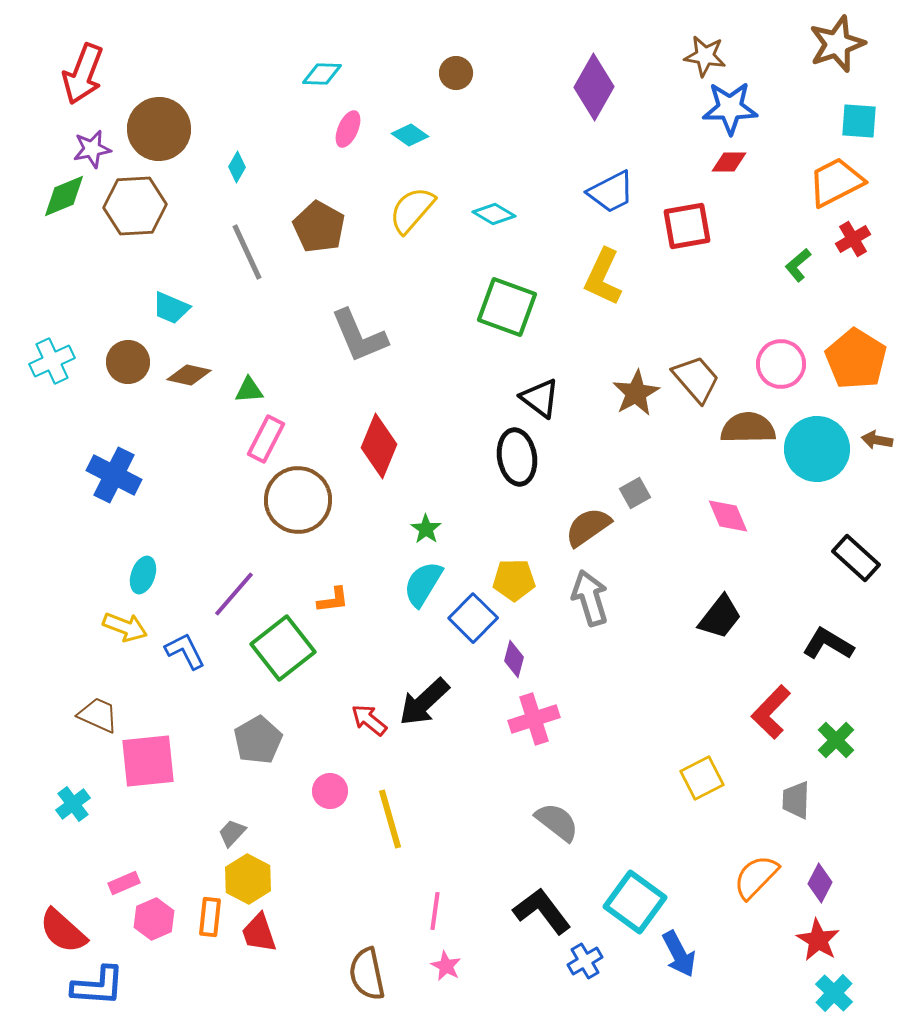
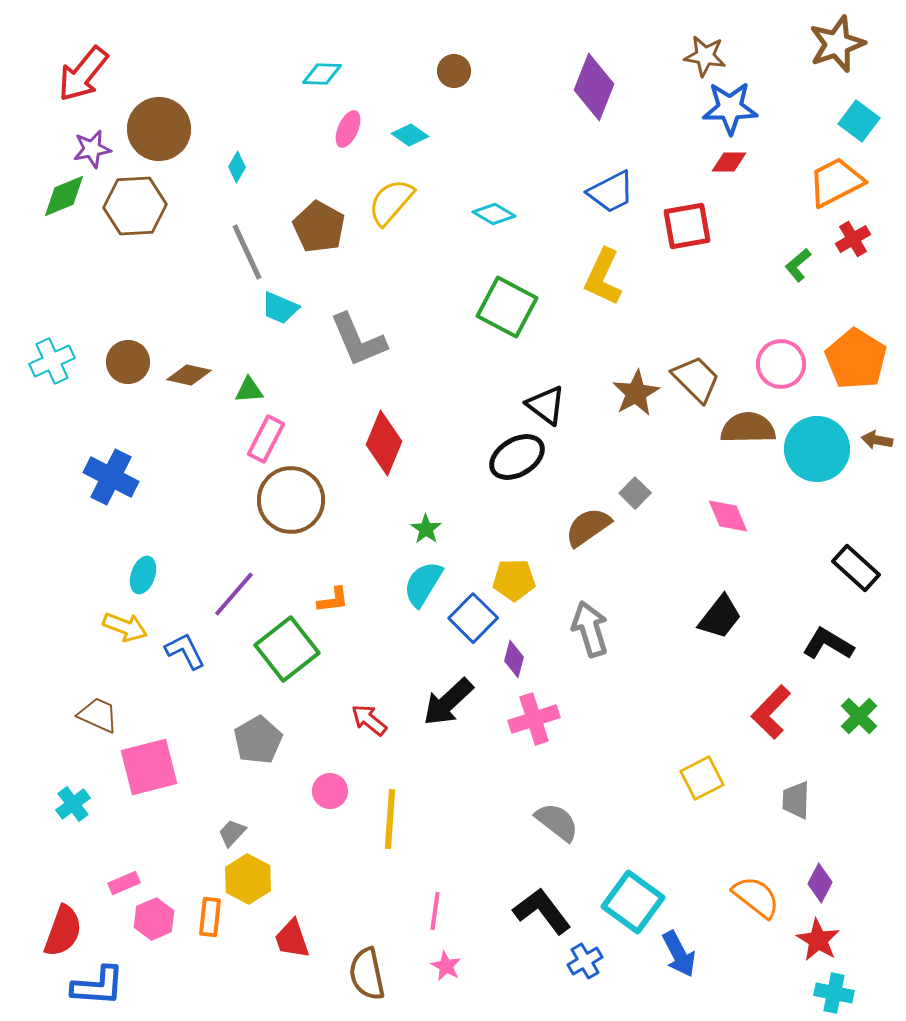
brown circle at (456, 73): moved 2 px left, 2 px up
red arrow at (83, 74): rotated 18 degrees clockwise
purple diamond at (594, 87): rotated 8 degrees counterclockwise
cyan square at (859, 121): rotated 33 degrees clockwise
yellow semicircle at (412, 210): moved 21 px left, 8 px up
green square at (507, 307): rotated 8 degrees clockwise
cyan trapezoid at (171, 308): moved 109 px right
gray L-shape at (359, 336): moved 1 px left, 4 px down
brown trapezoid at (696, 379): rotated 4 degrees counterclockwise
black triangle at (540, 398): moved 6 px right, 7 px down
red diamond at (379, 446): moved 5 px right, 3 px up
black ellipse at (517, 457): rotated 68 degrees clockwise
blue cross at (114, 475): moved 3 px left, 2 px down
gray square at (635, 493): rotated 16 degrees counterclockwise
brown circle at (298, 500): moved 7 px left
black rectangle at (856, 558): moved 10 px down
gray arrow at (590, 598): moved 31 px down
green square at (283, 648): moved 4 px right, 1 px down
black arrow at (424, 702): moved 24 px right
green cross at (836, 740): moved 23 px right, 24 px up
pink square at (148, 761): moved 1 px right, 6 px down; rotated 8 degrees counterclockwise
yellow line at (390, 819): rotated 20 degrees clockwise
orange semicircle at (756, 877): moved 20 px down; rotated 84 degrees clockwise
cyan square at (635, 902): moved 2 px left
red semicircle at (63, 931): rotated 112 degrees counterclockwise
red trapezoid at (259, 933): moved 33 px right, 6 px down
cyan cross at (834, 993): rotated 33 degrees counterclockwise
